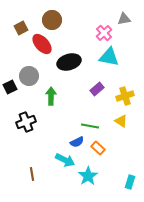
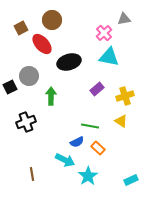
cyan rectangle: moved 1 px right, 2 px up; rotated 48 degrees clockwise
